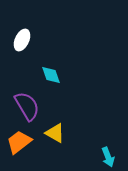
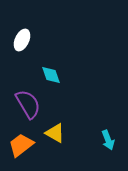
purple semicircle: moved 1 px right, 2 px up
orange trapezoid: moved 2 px right, 3 px down
cyan arrow: moved 17 px up
